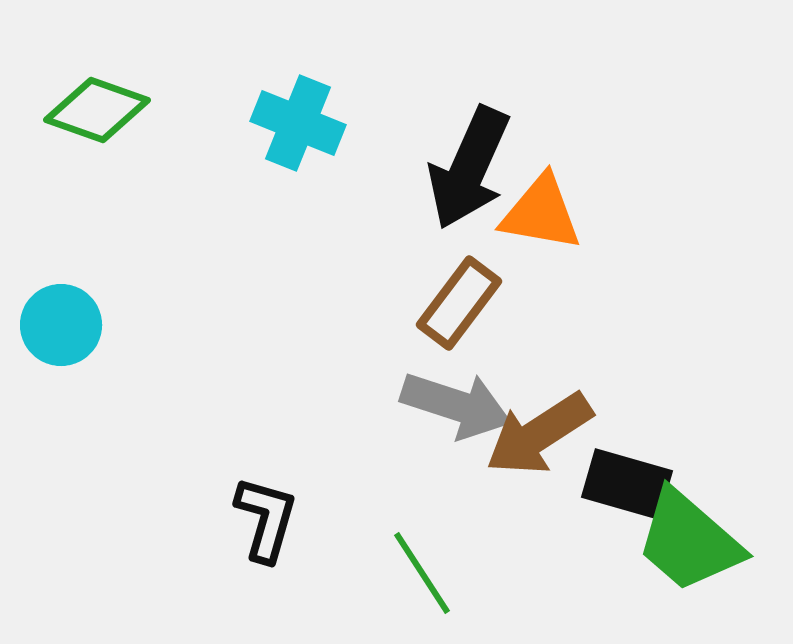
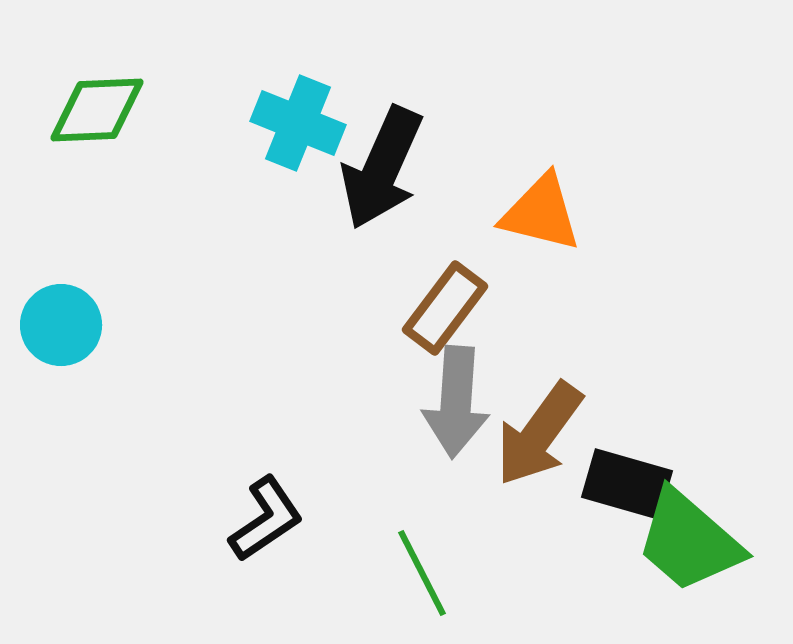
green diamond: rotated 22 degrees counterclockwise
black arrow: moved 87 px left
orange triangle: rotated 4 degrees clockwise
brown rectangle: moved 14 px left, 5 px down
gray arrow: moved 3 px up; rotated 76 degrees clockwise
brown arrow: rotated 21 degrees counterclockwise
black L-shape: rotated 40 degrees clockwise
green line: rotated 6 degrees clockwise
